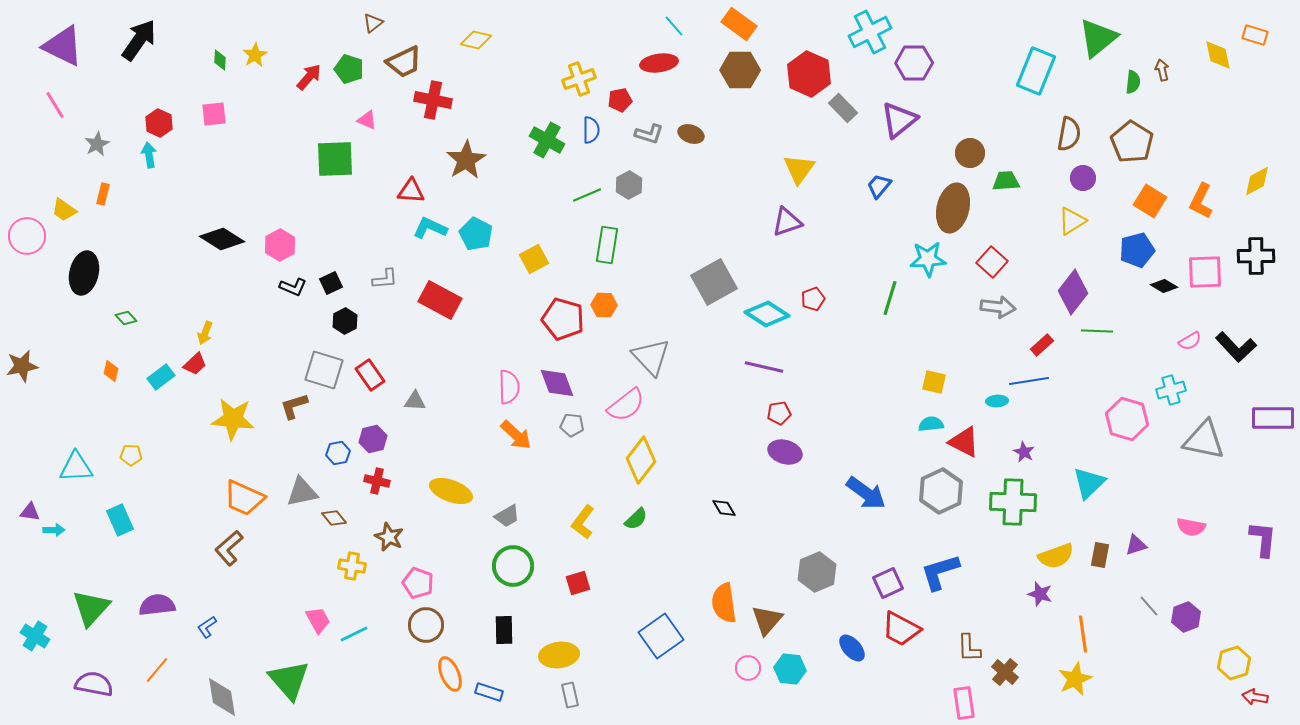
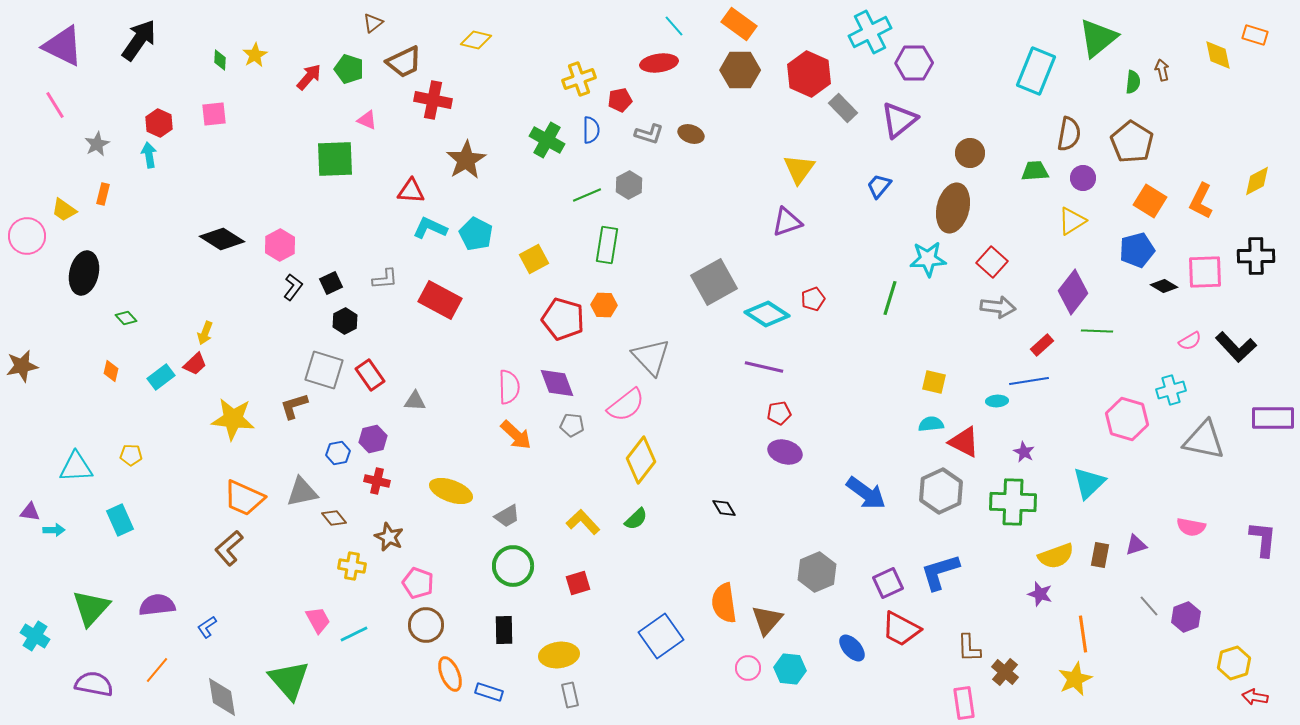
green trapezoid at (1006, 181): moved 29 px right, 10 px up
black L-shape at (293, 287): rotated 76 degrees counterclockwise
yellow L-shape at (583, 522): rotated 100 degrees clockwise
